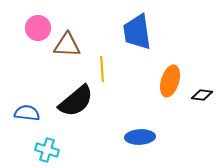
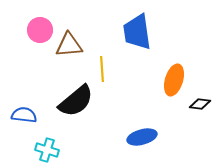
pink circle: moved 2 px right, 2 px down
brown triangle: moved 2 px right; rotated 8 degrees counterclockwise
orange ellipse: moved 4 px right, 1 px up
black diamond: moved 2 px left, 9 px down
blue semicircle: moved 3 px left, 2 px down
blue ellipse: moved 2 px right; rotated 12 degrees counterclockwise
